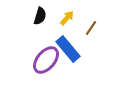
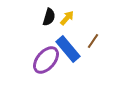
black semicircle: moved 9 px right, 1 px down
brown line: moved 2 px right, 13 px down
